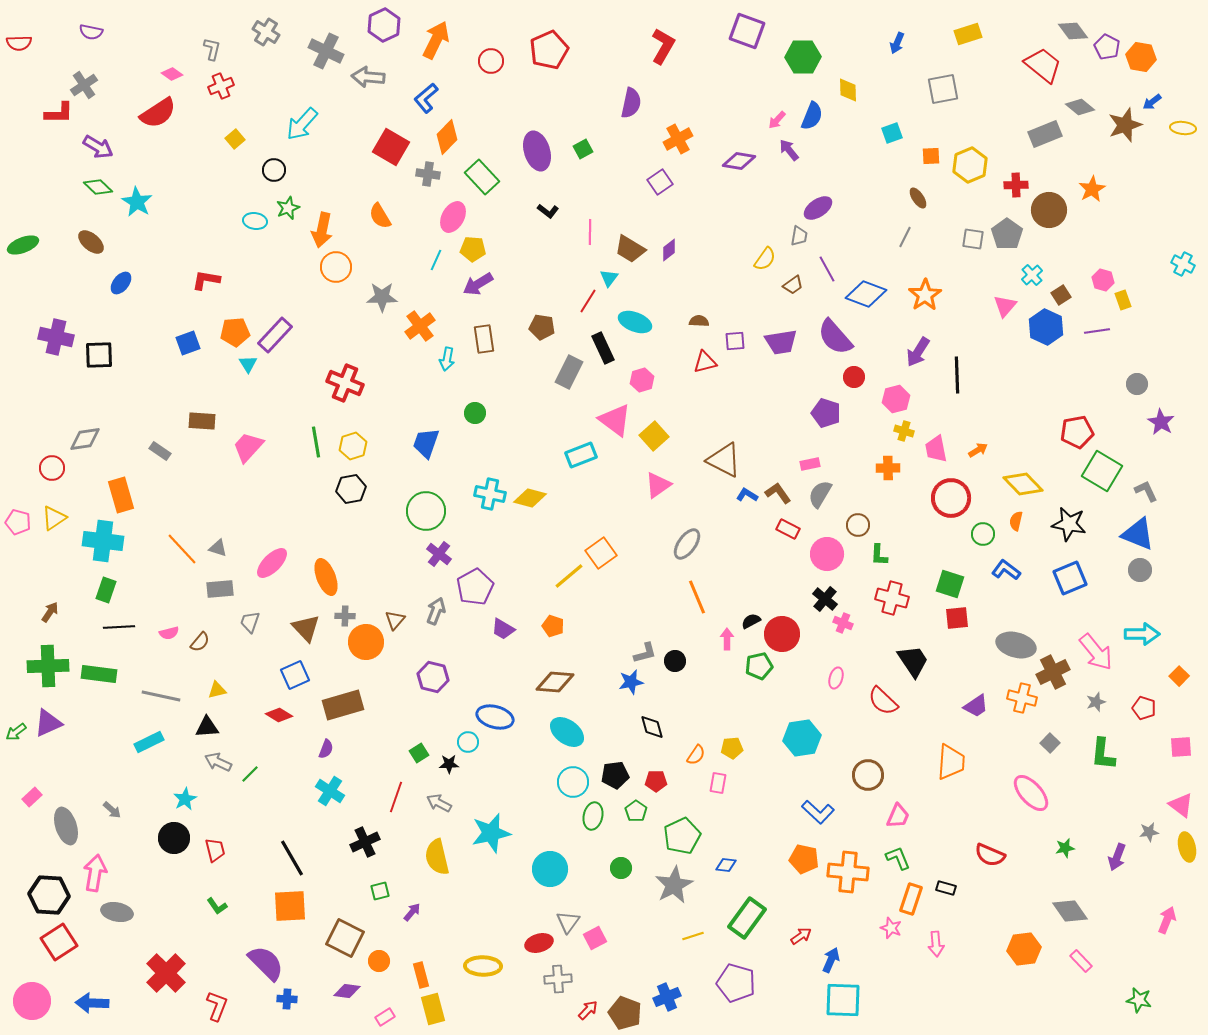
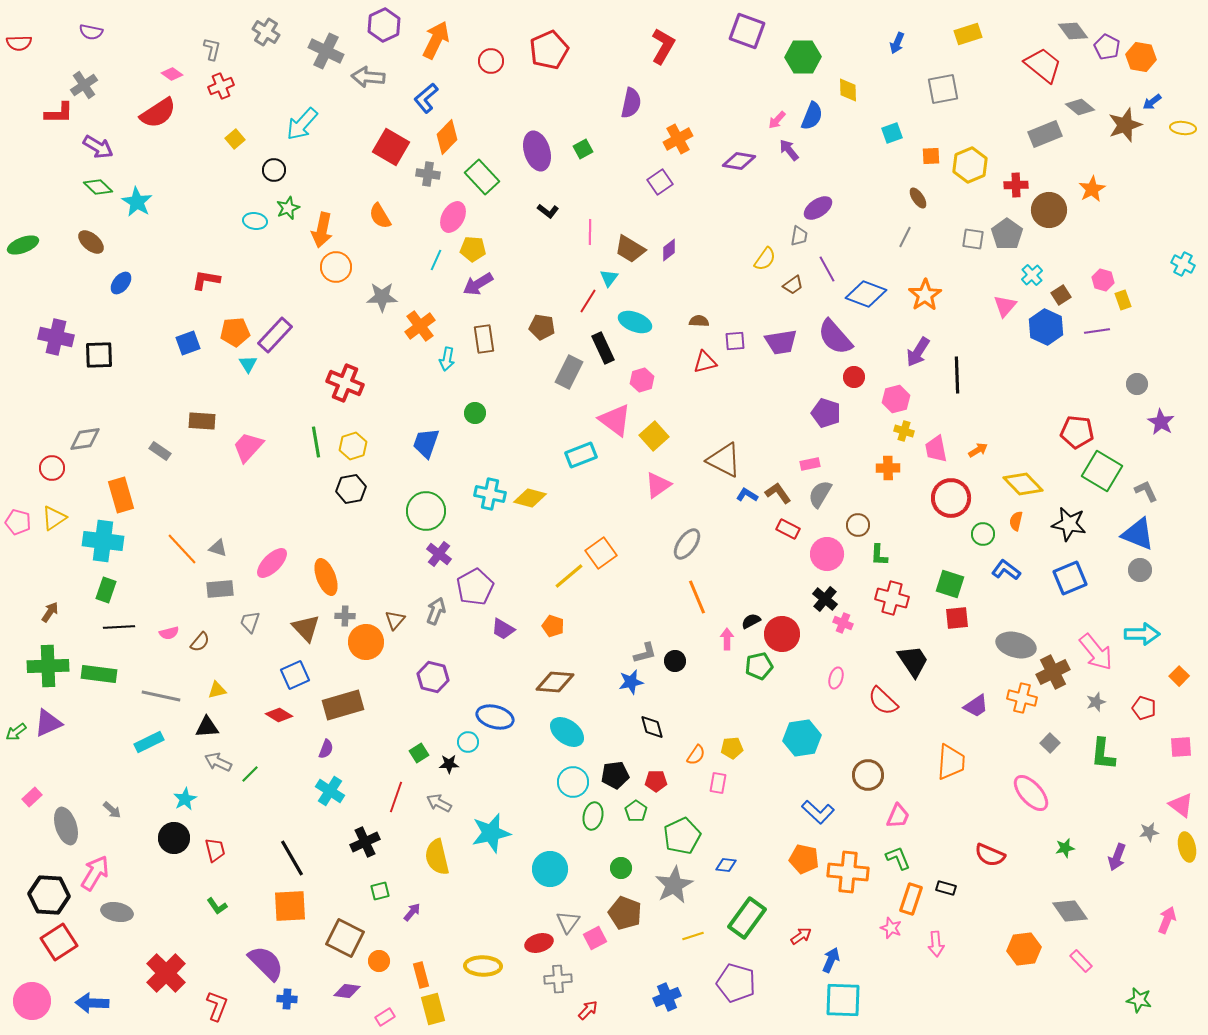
red pentagon at (1077, 432): rotated 16 degrees clockwise
pink arrow at (95, 873): rotated 21 degrees clockwise
brown pentagon at (625, 1013): moved 100 px up
